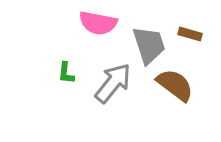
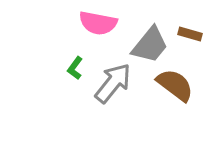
gray trapezoid: moved 1 px right; rotated 57 degrees clockwise
green L-shape: moved 9 px right, 5 px up; rotated 30 degrees clockwise
